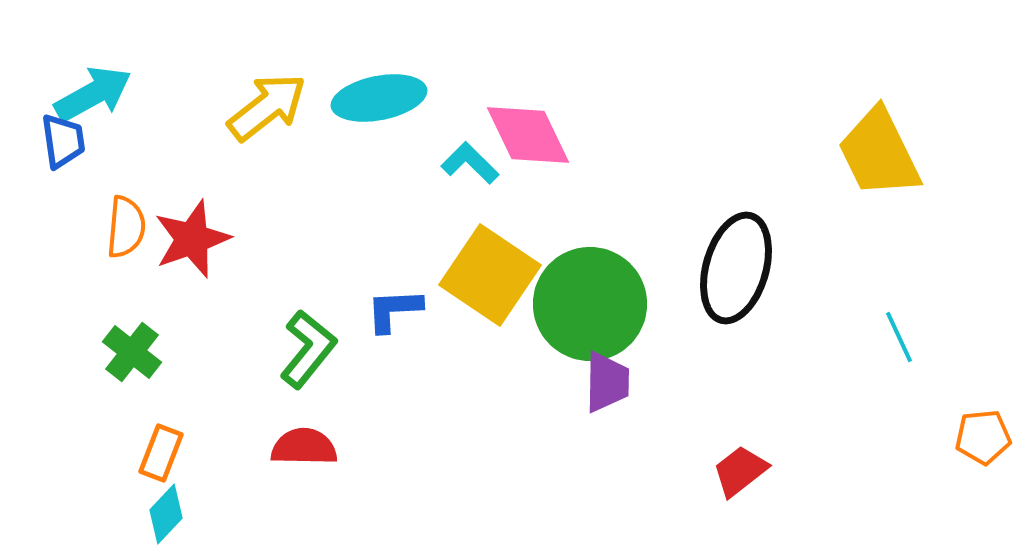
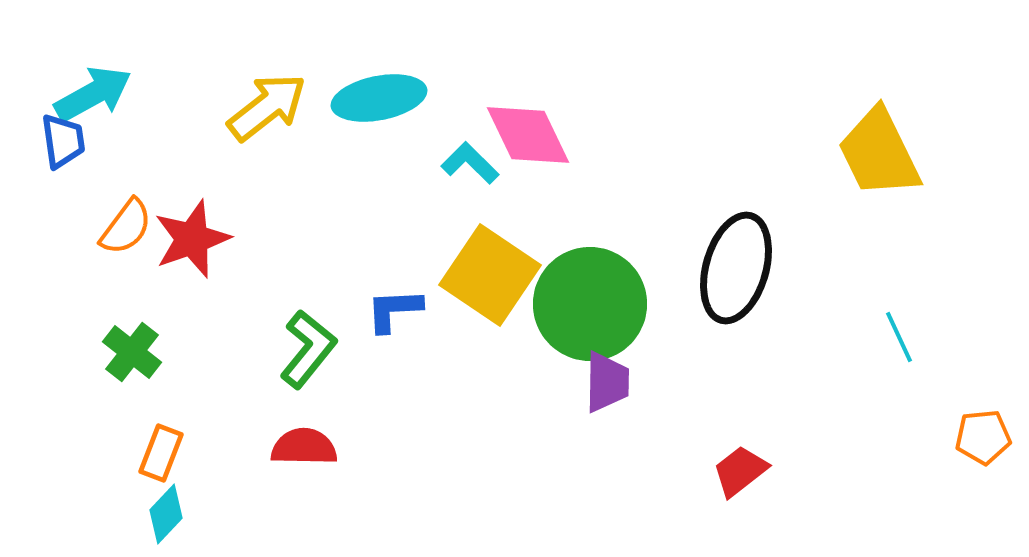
orange semicircle: rotated 32 degrees clockwise
